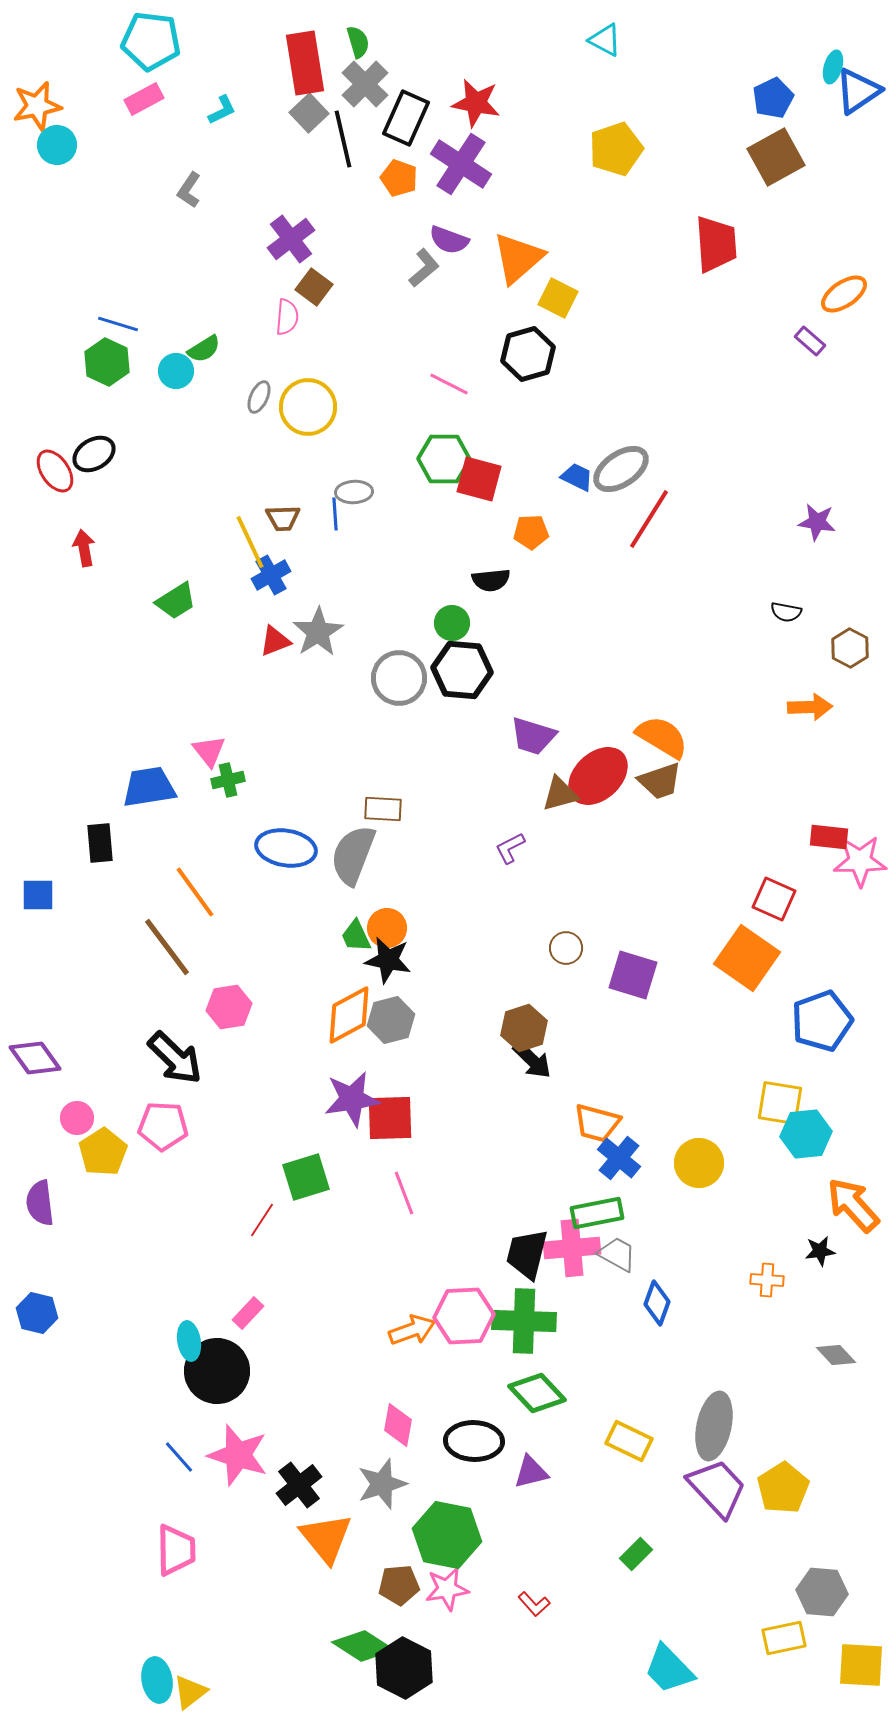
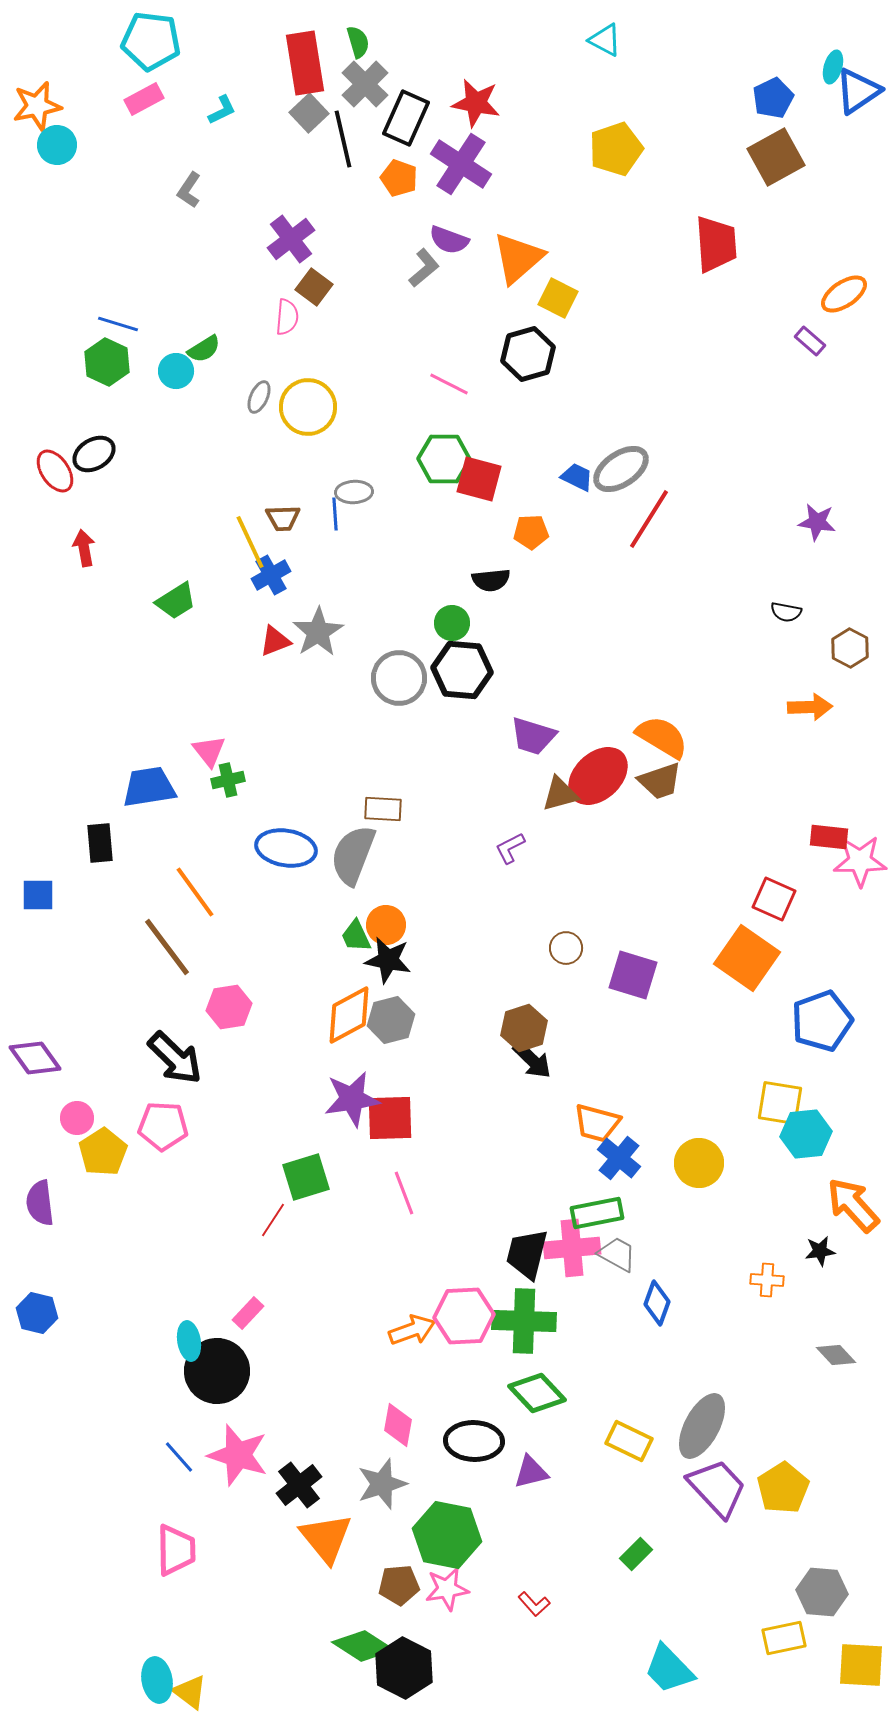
orange circle at (387, 928): moved 1 px left, 3 px up
red line at (262, 1220): moved 11 px right
gray ellipse at (714, 1426): moved 12 px left; rotated 16 degrees clockwise
yellow triangle at (190, 1692): rotated 45 degrees counterclockwise
